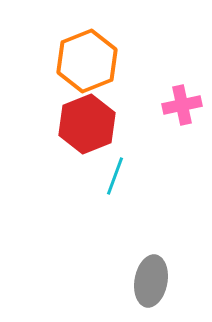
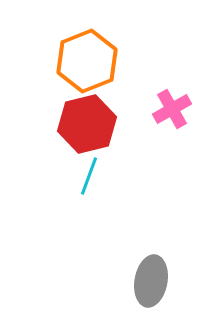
pink cross: moved 10 px left, 4 px down; rotated 18 degrees counterclockwise
red hexagon: rotated 8 degrees clockwise
cyan line: moved 26 px left
